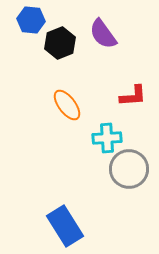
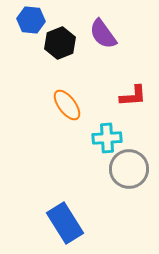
blue rectangle: moved 3 px up
